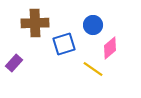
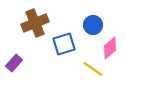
brown cross: rotated 20 degrees counterclockwise
